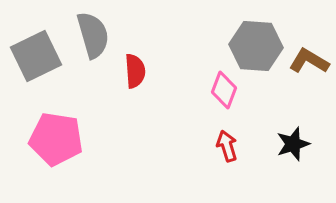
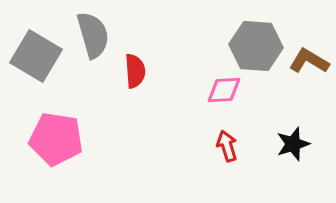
gray square: rotated 33 degrees counterclockwise
pink diamond: rotated 66 degrees clockwise
